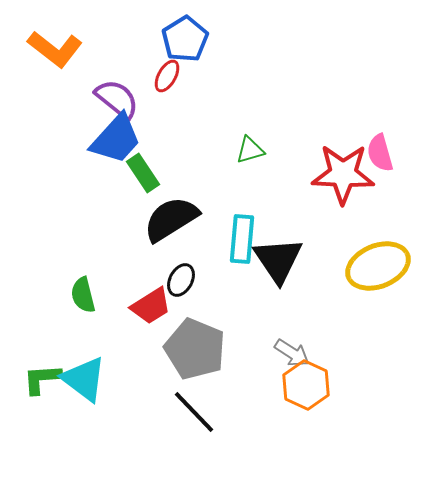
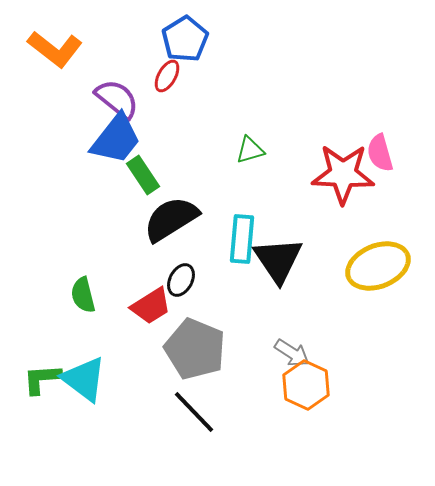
blue trapezoid: rotated 4 degrees counterclockwise
green rectangle: moved 2 px down
